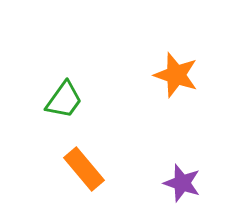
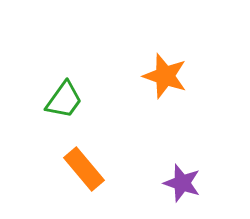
orange star: moved 11 px left, 1 px down
